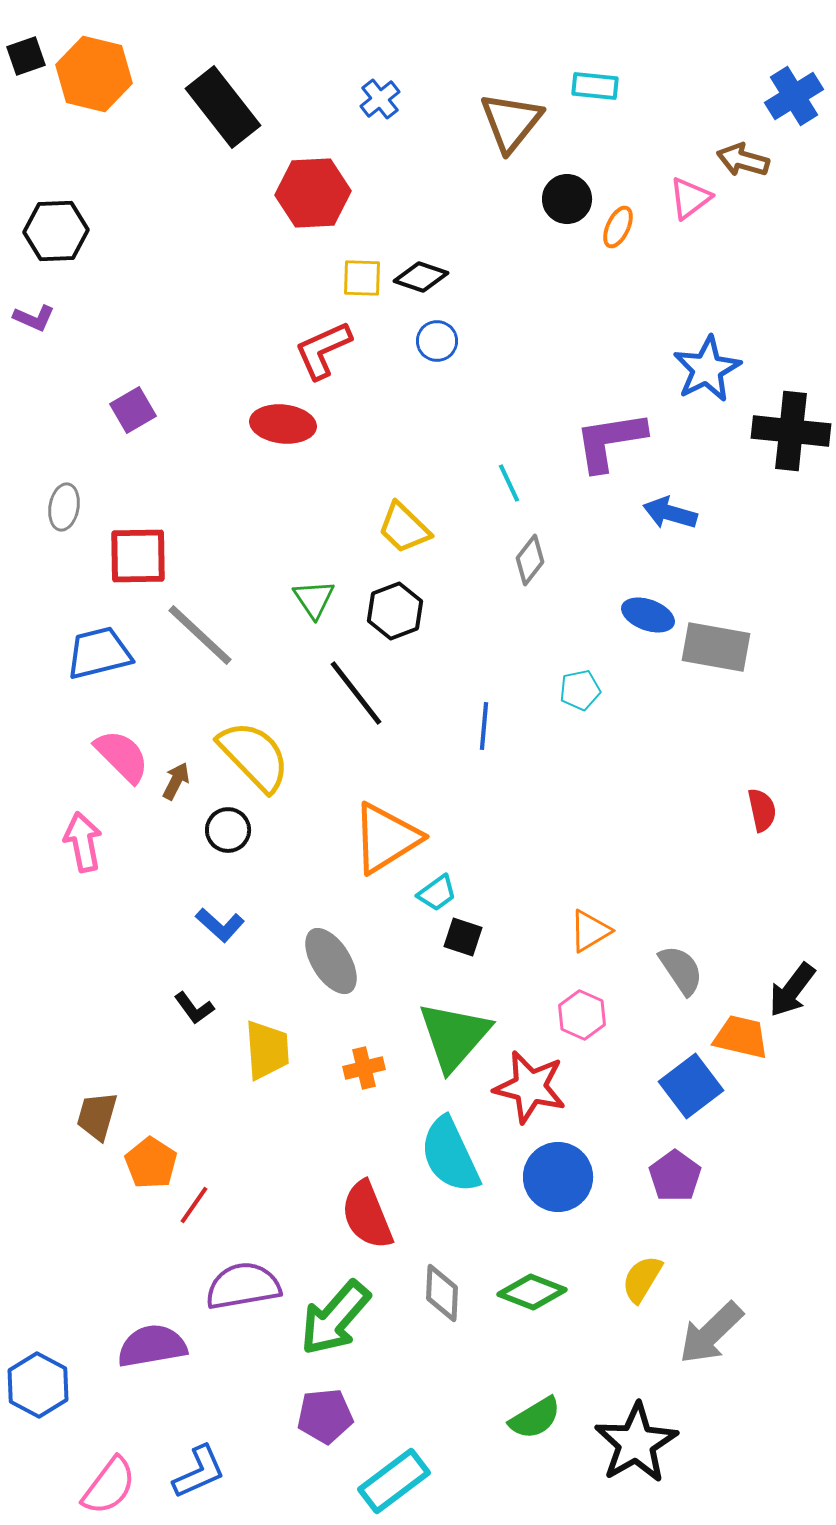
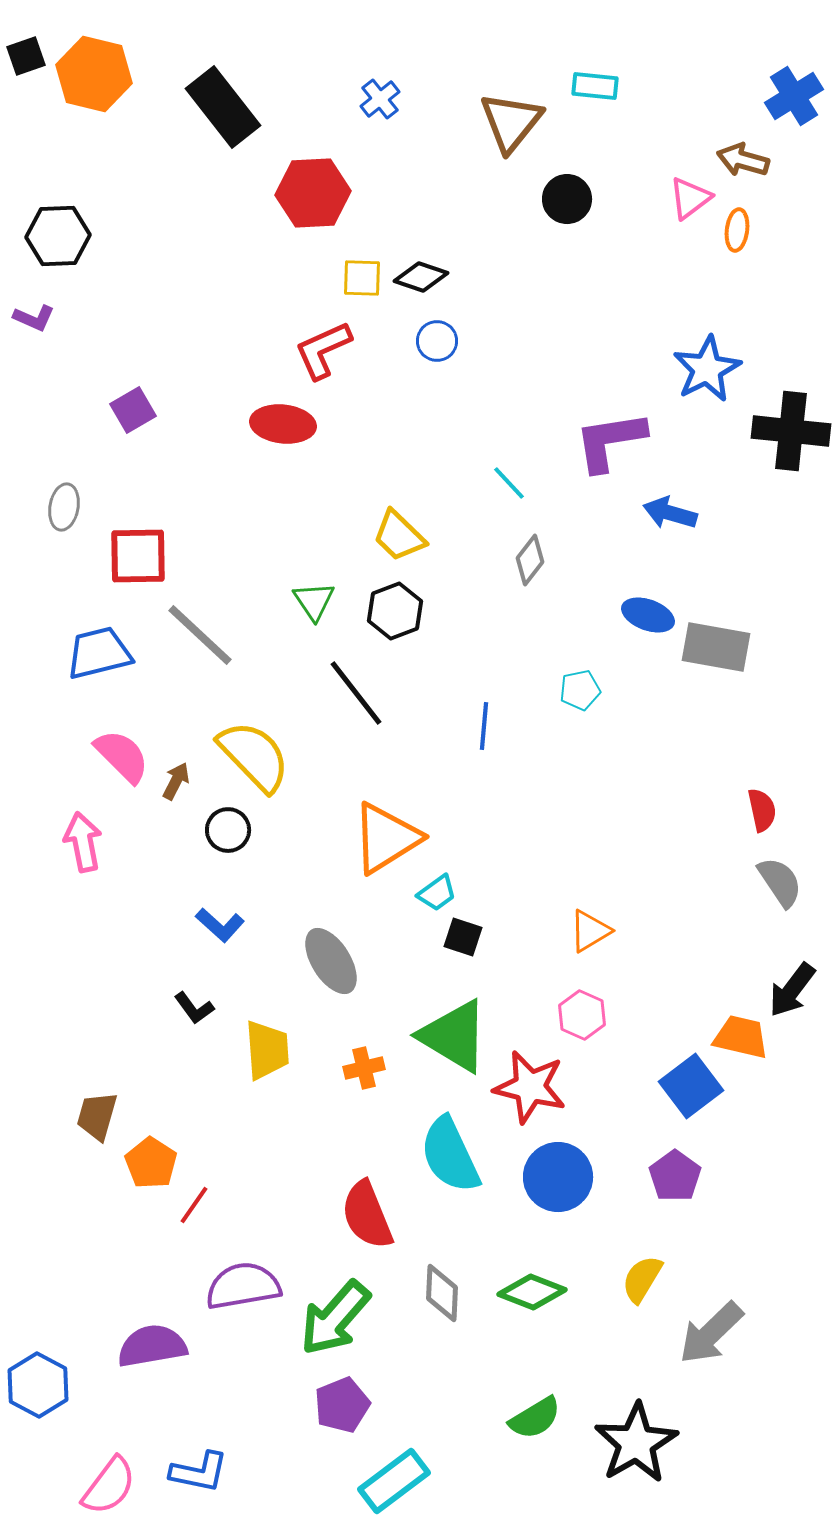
orange ellipse at (618, 227): moved 119 px right, 3 px down; rotated 18 degrees counterclockwise
black hexagon at (56, 231): moved 2 px right, 5 px down
cyan line at (509, 483): rotated 18 degrees counterclockwise
yellow trapezoid at (404, 528): moved 5 px left, 8 px down
green triangle at (314, 599): moved 2 px down
gray semicircle at (681, 970): moved 99 px right, 88 px up
green triangle at (454, 1036): rotated 40 degrees counterclockwise
purple pentagon at (325, 1416): moved 17 px right, 11 px up; rotated 16 degrees counterclockwise
blue L-shape at (199, 1472): rotated 36 degrees clockwise
